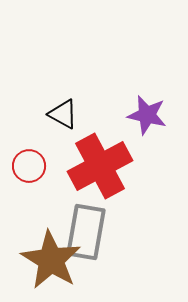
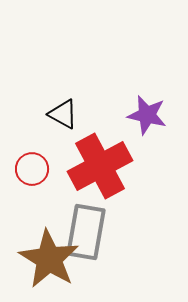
red circle: moved 3 px right, 3 px down
brown star: moved 2 px left, 1 px up
